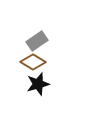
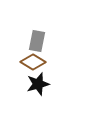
gray rectangle: rotated 45 degrees counterclockwise
